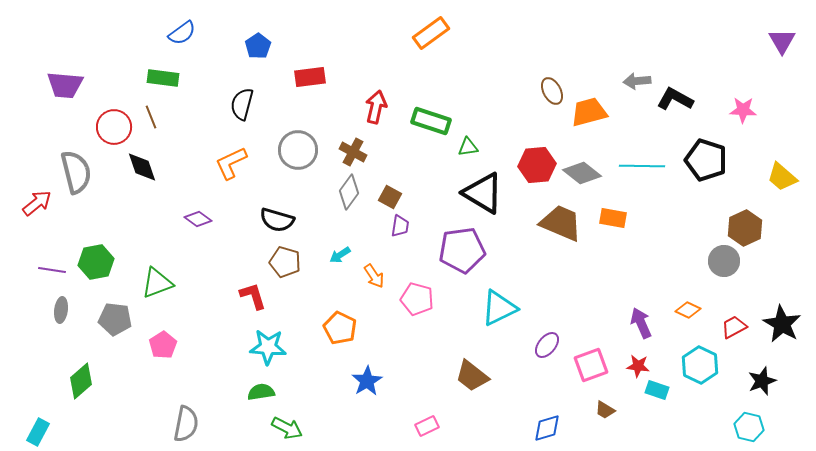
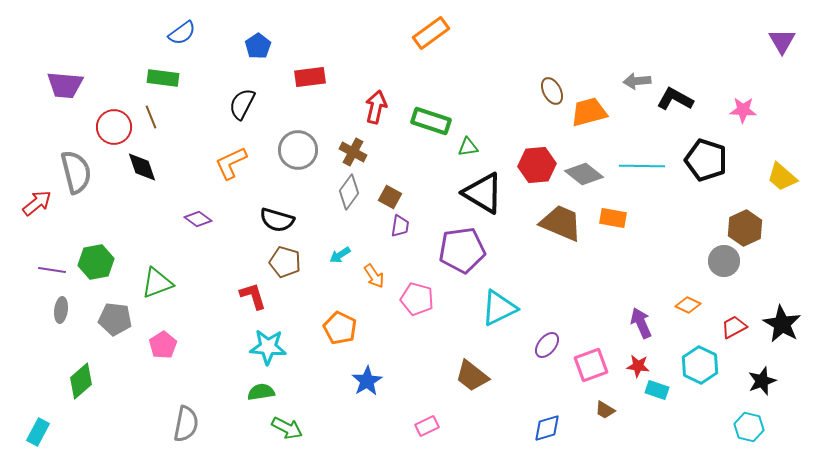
black semicircle at (242, 104): rotated 12 degrees clockwise
gray diamond at (582, 173): moved 2 px right, 1 px down
orange diamond at (688, 310): moved 5 px up
